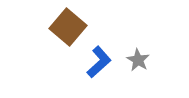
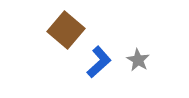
brown square: moved 2 px left, 3 px down
